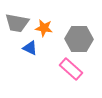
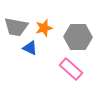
gray trapezoid: moved 1 px left, 4 px down
orange star: rotated 24 degrees counterclockwise
gray hexagon: moved 1 px left, 2 px up
